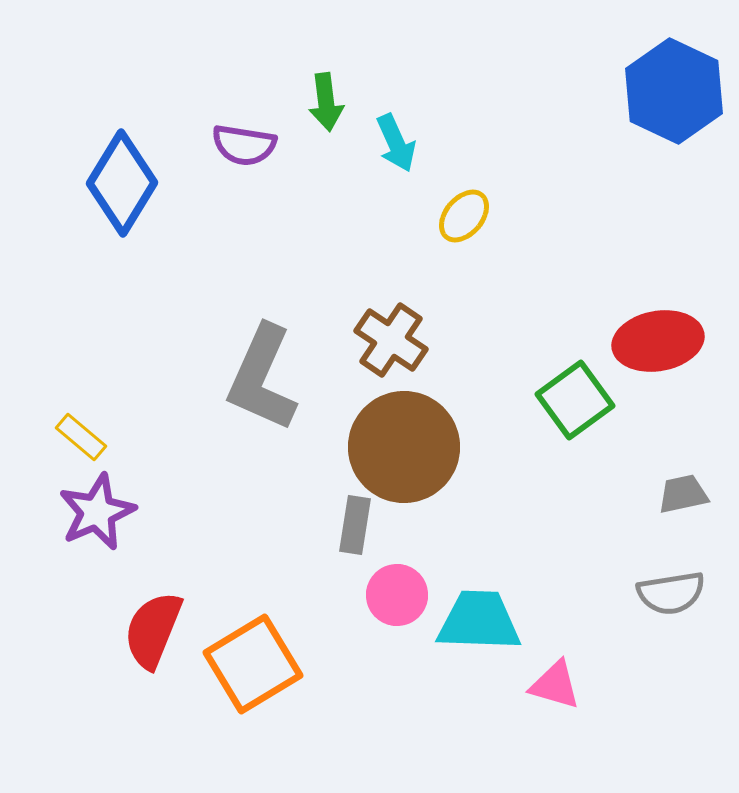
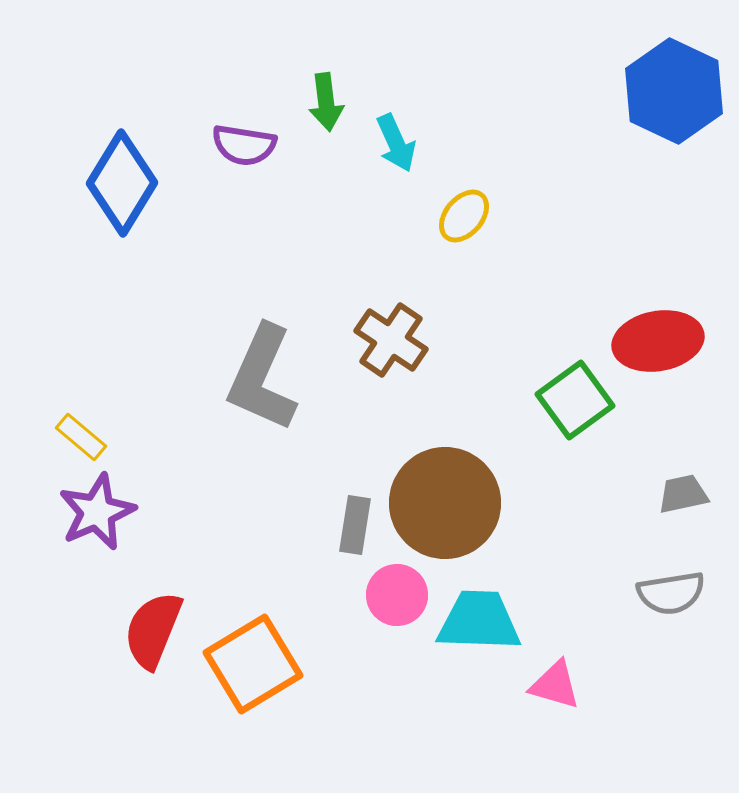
brown circle: moved 41 px right, 56 px down
